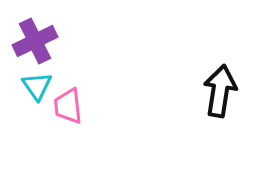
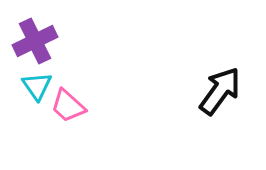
black arrow: rotated 27 degrees clockwise
pink trapezoid: rotated 42 degrees counterclockwise
